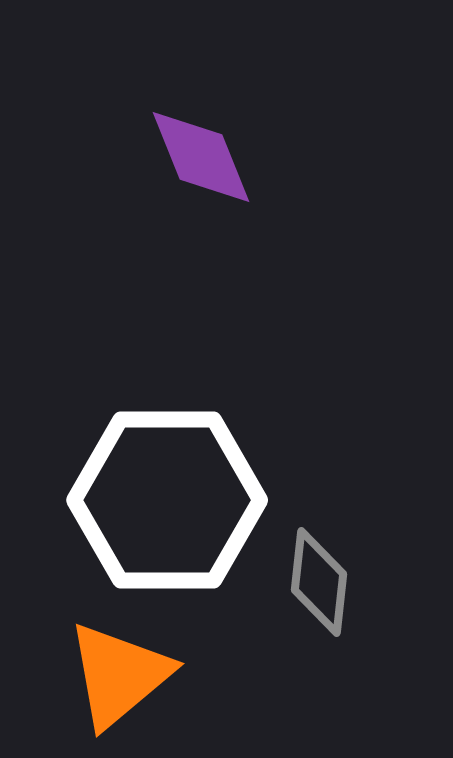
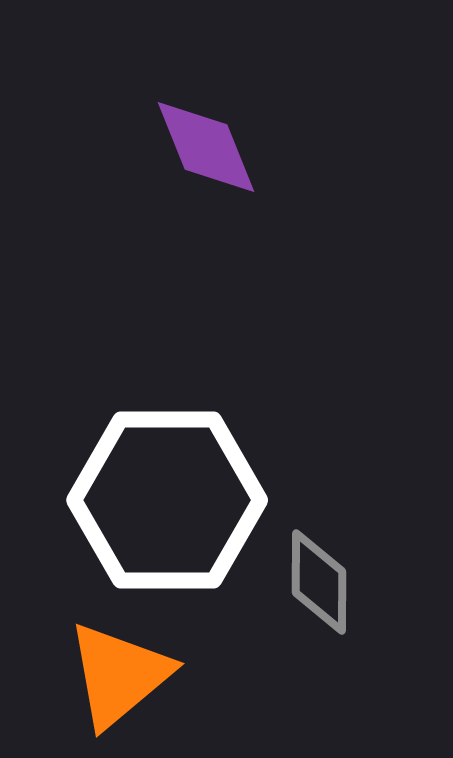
purple diamond: moved 5 px right, 10 px up
gray diamond: rotated 6 degrees counterclockwise
